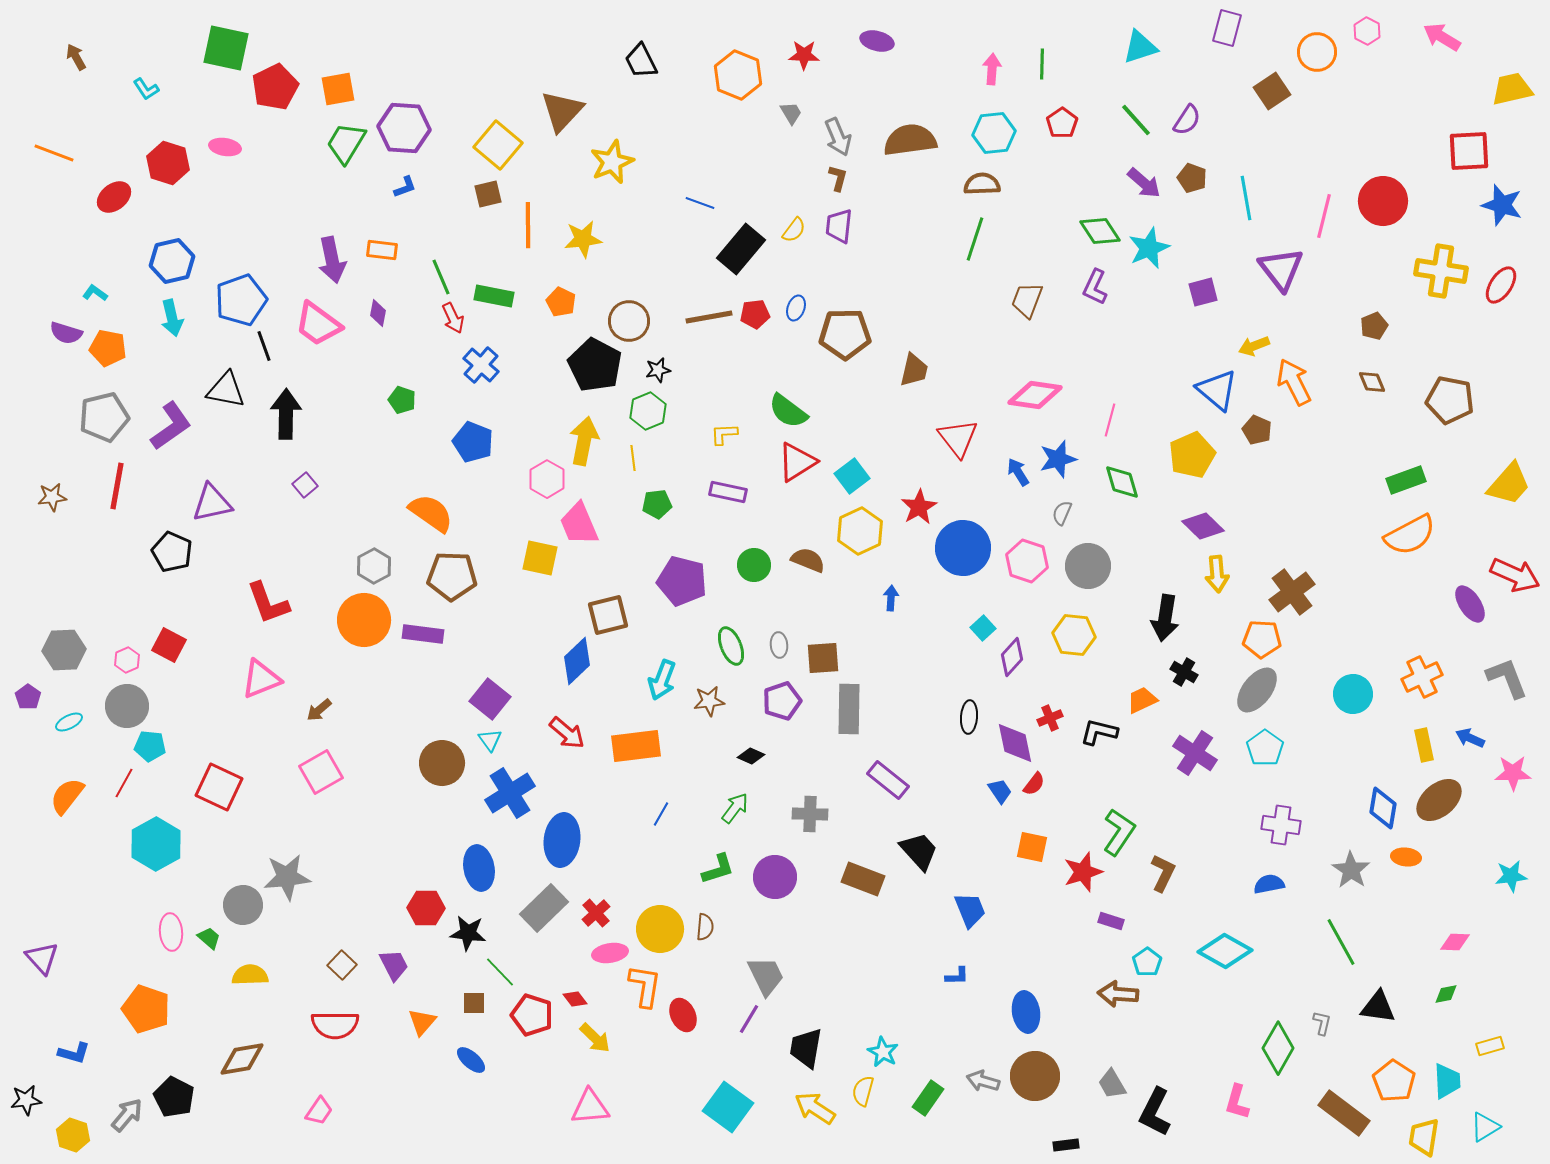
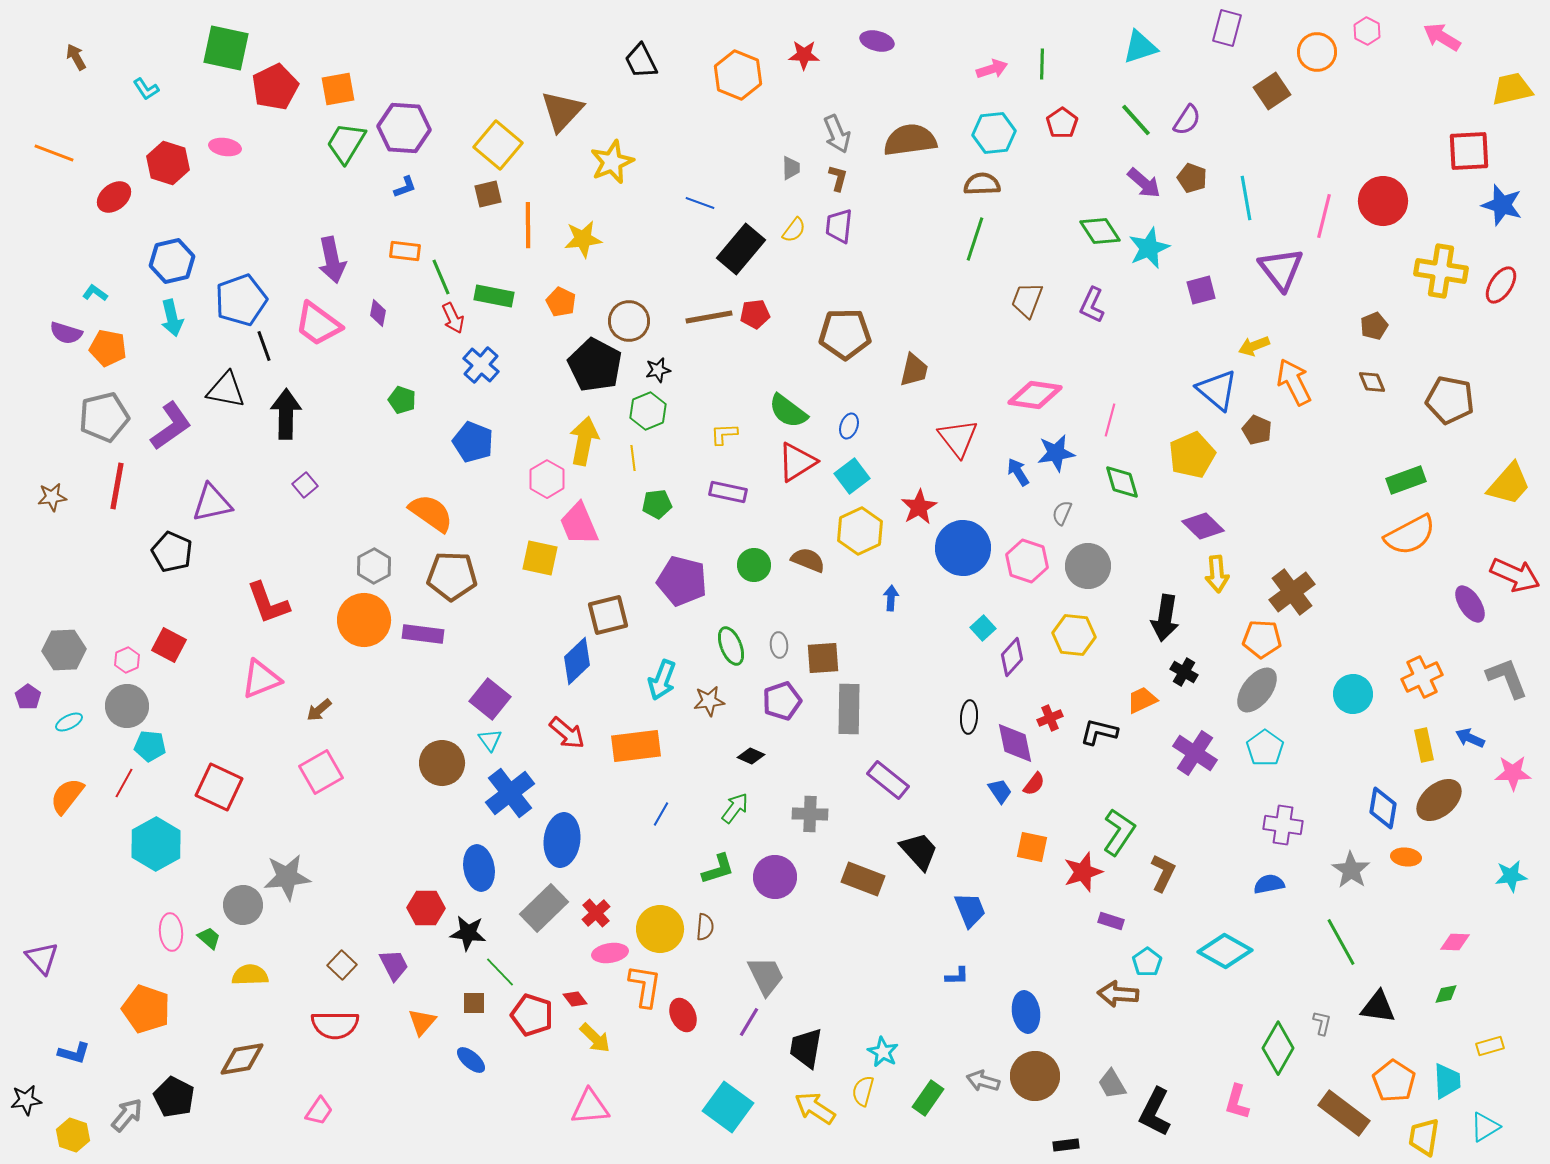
pink arrow at (992, 69): rotated 68 degrees clockwise
gray trapezoid at (791, 113): moved 55 px down; rotated 30 degrees clockwise
gray arrow at (838, 137): moved 1 px left, 3 px up
orange rectangle at (382, 250): moved 23 px right, 1 px down
purple L-shape at (1095, 287): moved 3 px left, 18 px down
purple square at (1203, 292): moved 2 px left, 2 px up
blue ellipse at (796, 308): moved 53 px right, 118 px down
blue star at (1058, 459): moved 2 px left, 6 px up; rotated 6 degrees clockwise
blue cross at (510, 793): rotated 6 degrees counterclockwise
purple cross at (1281, 825): moved 2 px right
purple line at (749, 1019): moved 3 px down
